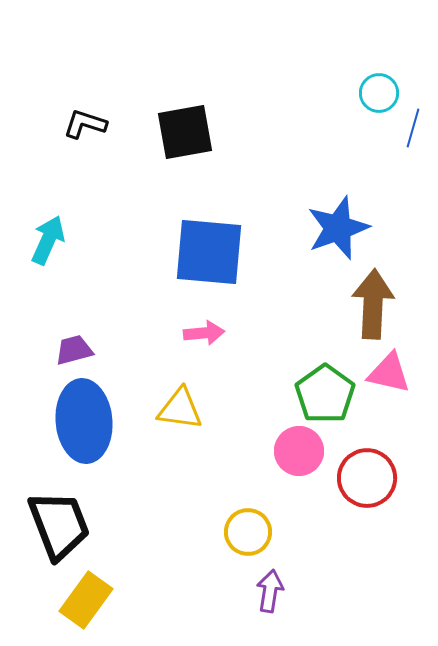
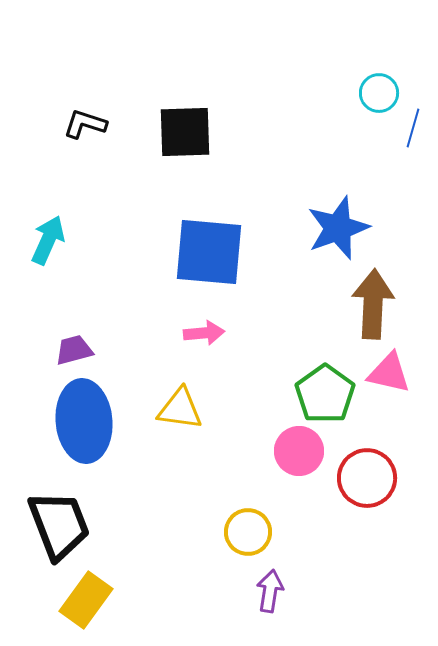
black square: rotated 8 degrees clockwise
